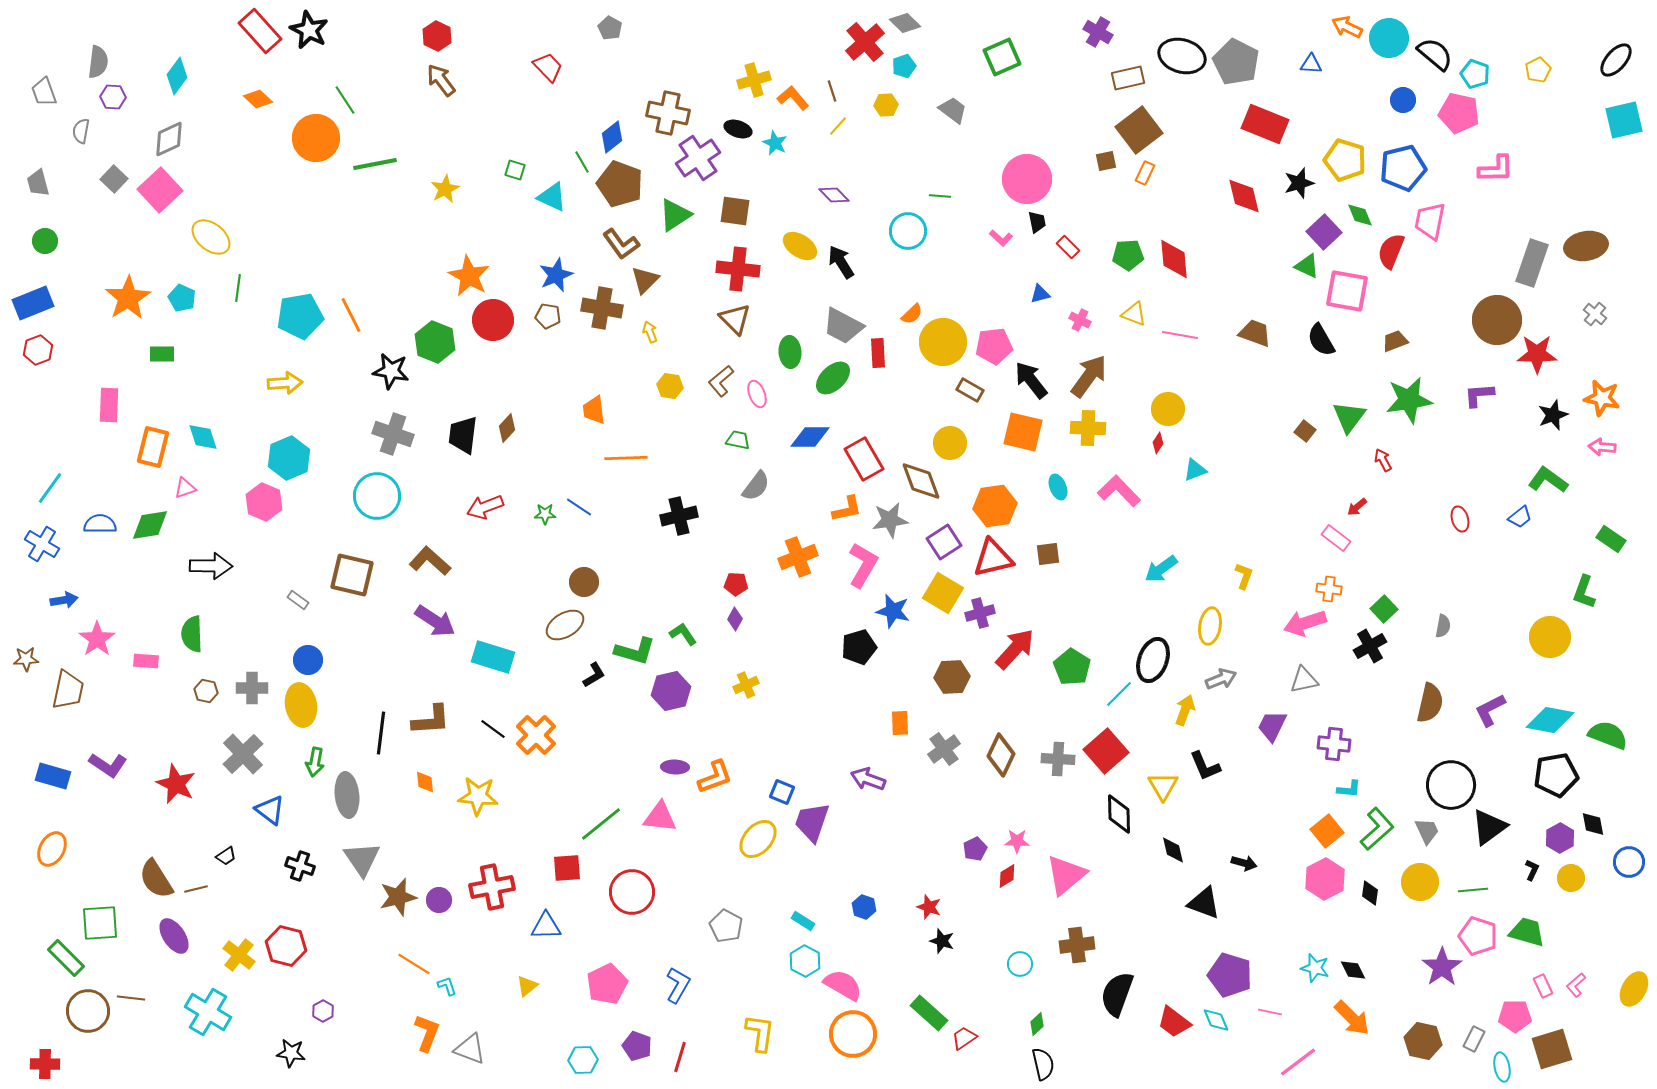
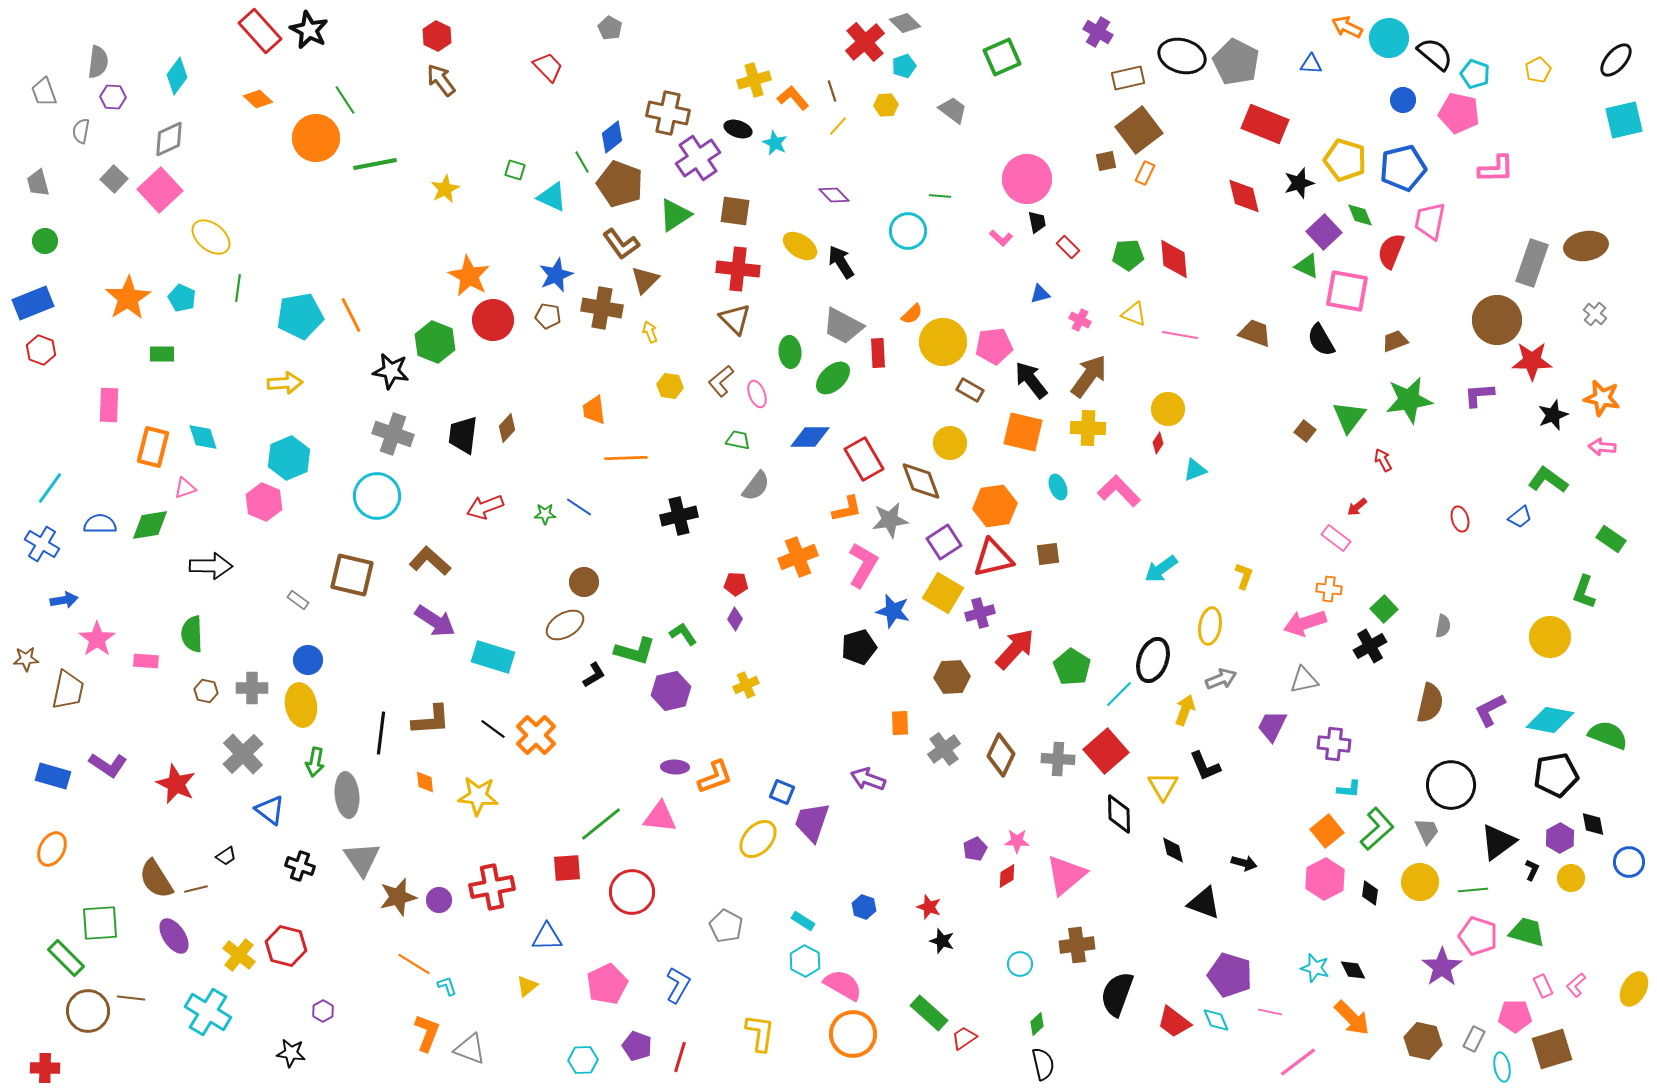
red hexagon at (38, 350): moved 3 px right; rotated 20 degrees counterclockwise
red star at (1537, 354): moved 5 px left, 7 px down
black triangle at (1489, 827): moved 9 px right, 15 px down
blue triangle at (546, 926): moved 1 px right, 11 px down
red cross at (45, 1064): moved 4 px down
